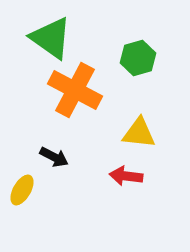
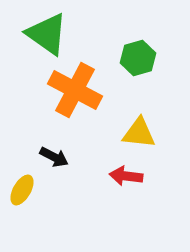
green triangle: moved 4 px left, 4 px up
